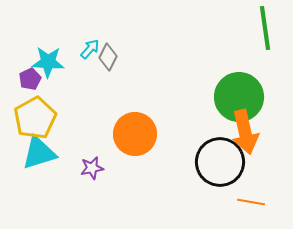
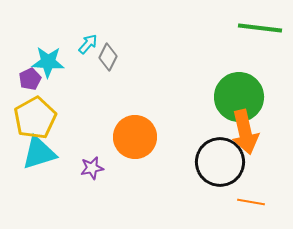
green line: moved 5 px left; rotated 75 degrees counterclockwise
cyan arrow: moved 2 px left, 5 px up
orange circle: moved 3 px down
